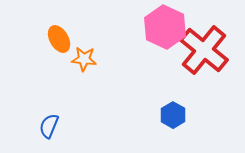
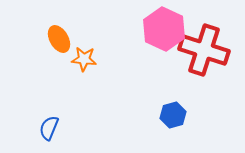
pink hexagon: moved 1 px left, 2 px down
red cross: rotated 21 degrees counterclockwise
blue hexagon: rotated 15 degrees clockwise
blue semicircle: moved 2 px down
